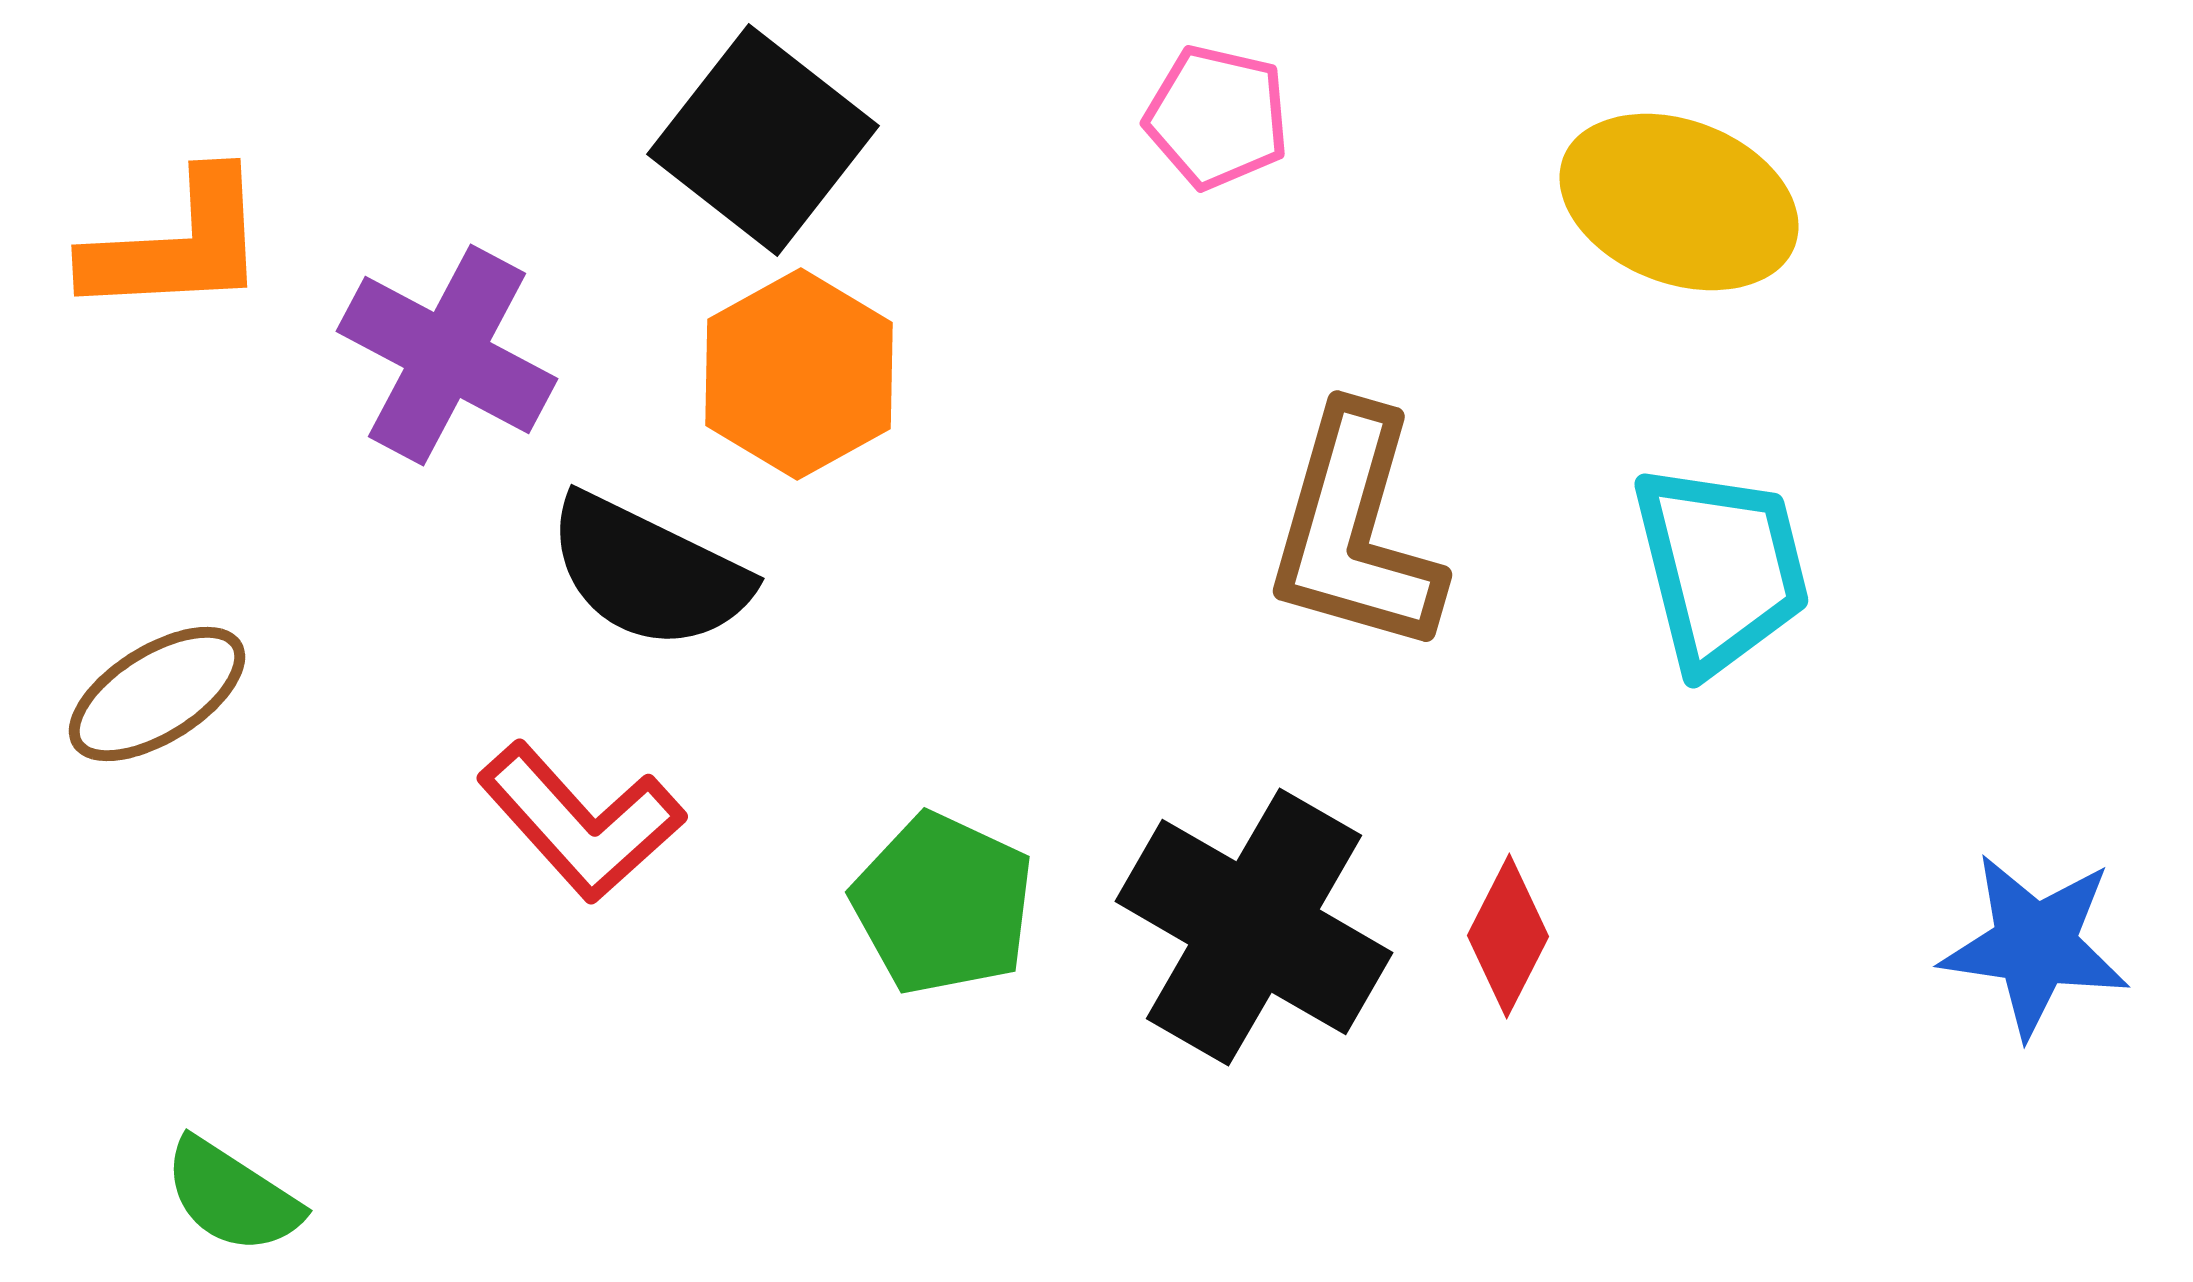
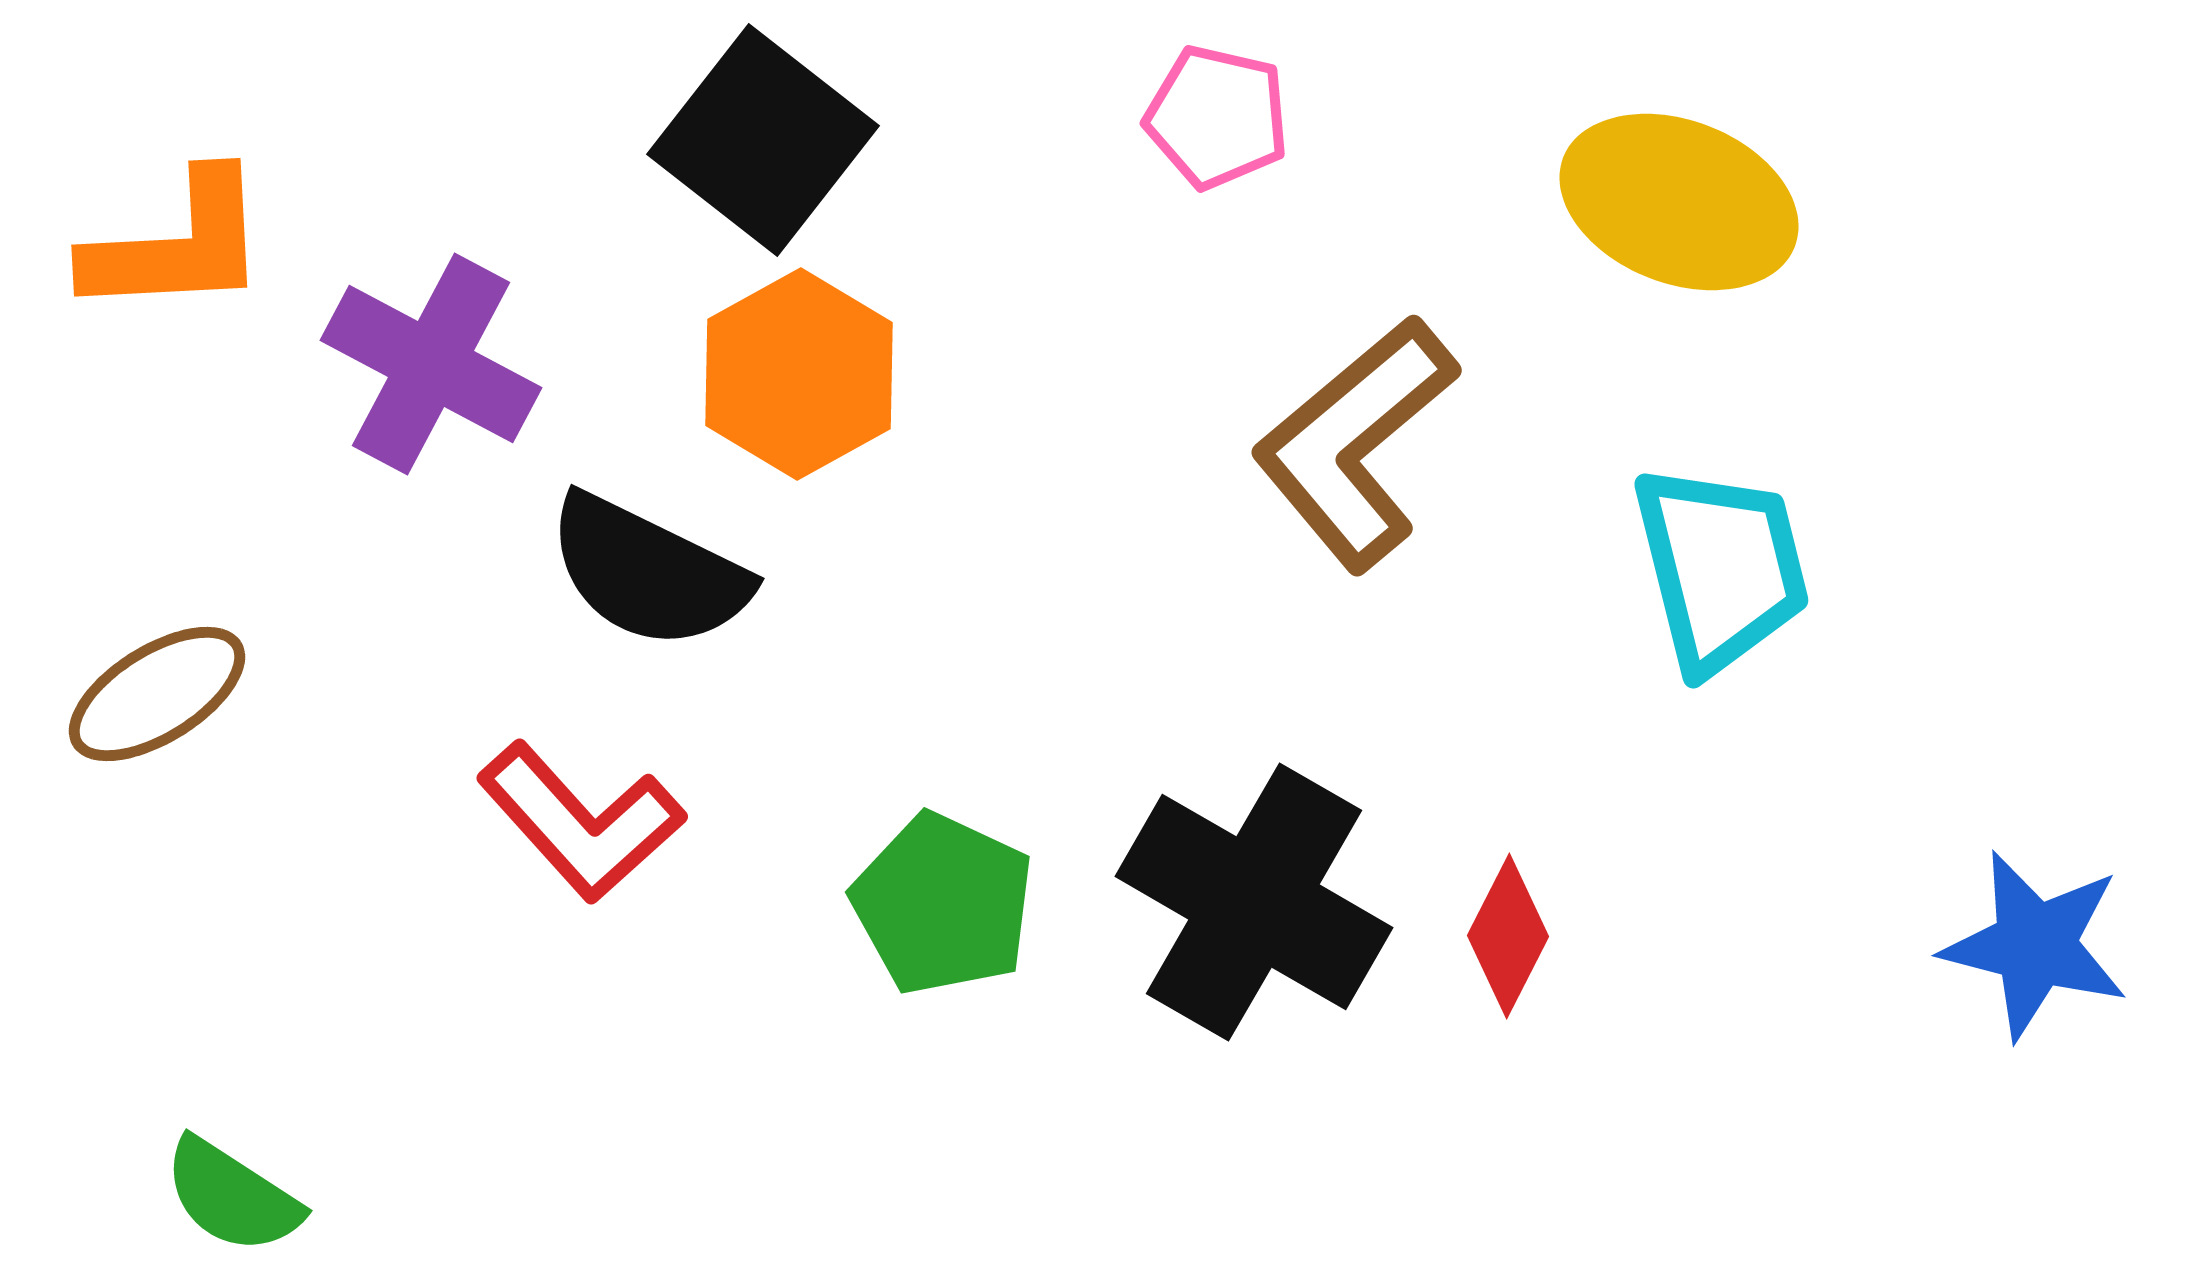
purple cross: moved 16 px left, 9 px down
brown L-shape: moved 88 px up; rotated 34 degrees clockwise
black cross: moved 25 px up
blue star: rotated 6 degrees clockwise
